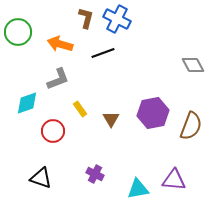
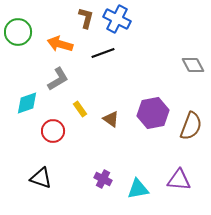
gray L-shape: rotated 10 degrees counterclockwise
brown triangle: rotated 24 degrees counterclockwise
purple cross: moved 8 px right, 5 px down
purple triangle: moved 5 px right
